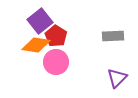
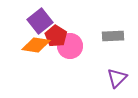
pink circle: moved 14 px right, 16 px up
